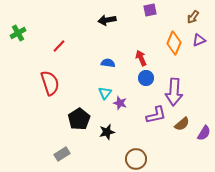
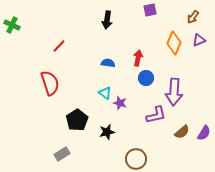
black arrow: rotated 72 degrees counterclockwise
green cross: moved 6 px left, 8 px up; rotated 35 degrees counterclockwise
red arrow: moved 3 px left; rotated 35 degrees clockwise
cyan triangle: rotated 32 degrees counterclockwise
black pentagon: moved 2 px left, 1 px down
brown semicircle: moved 8 px down
